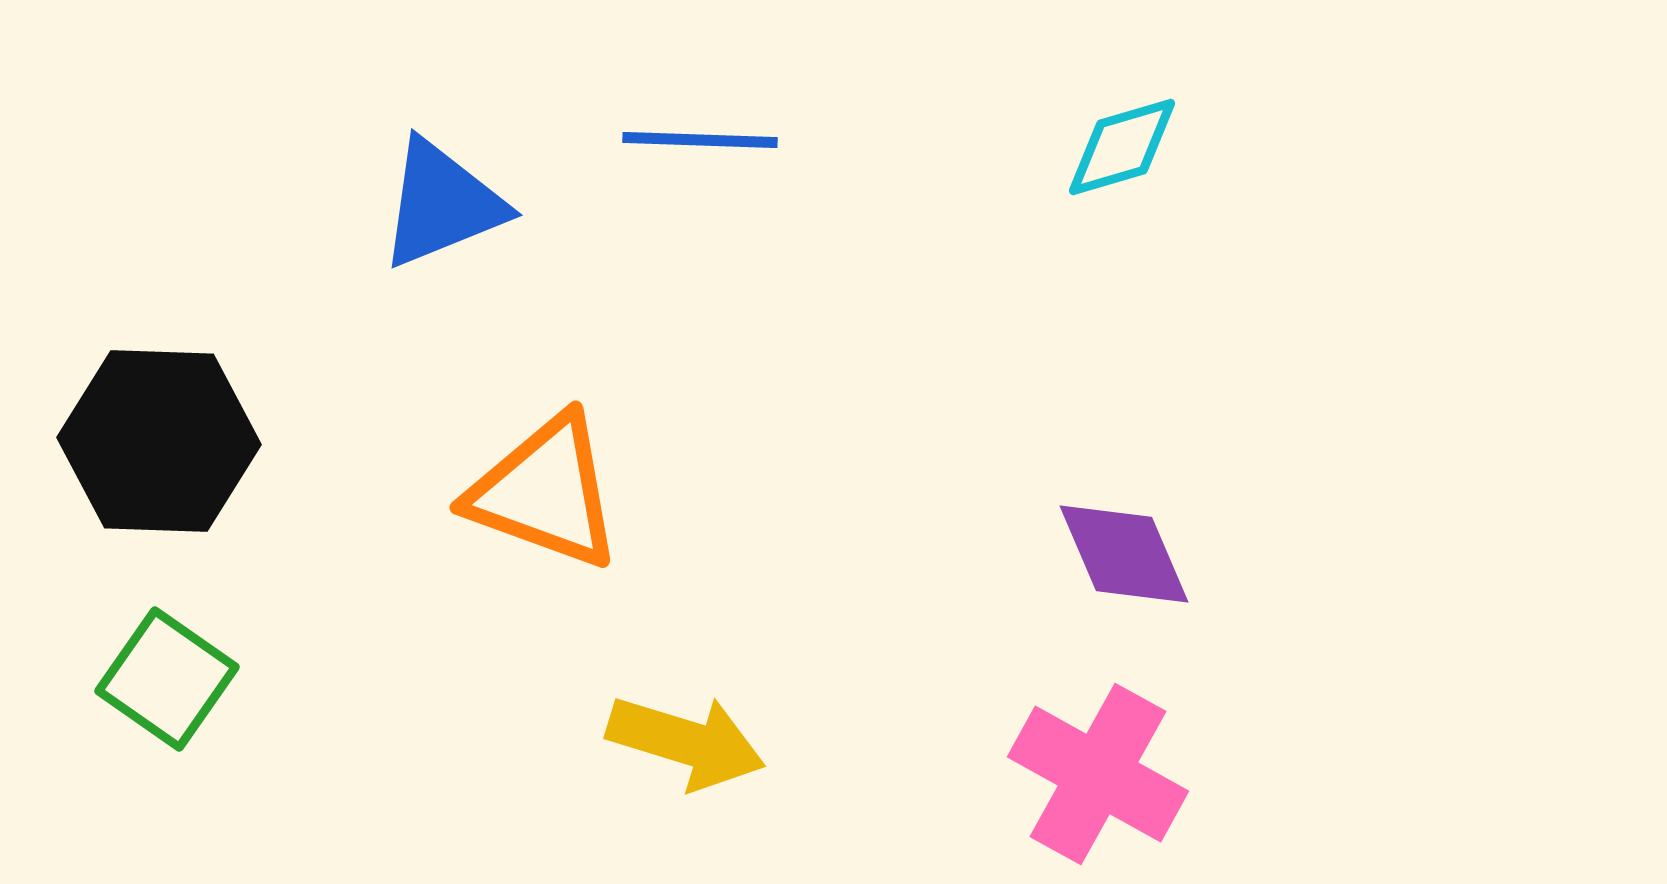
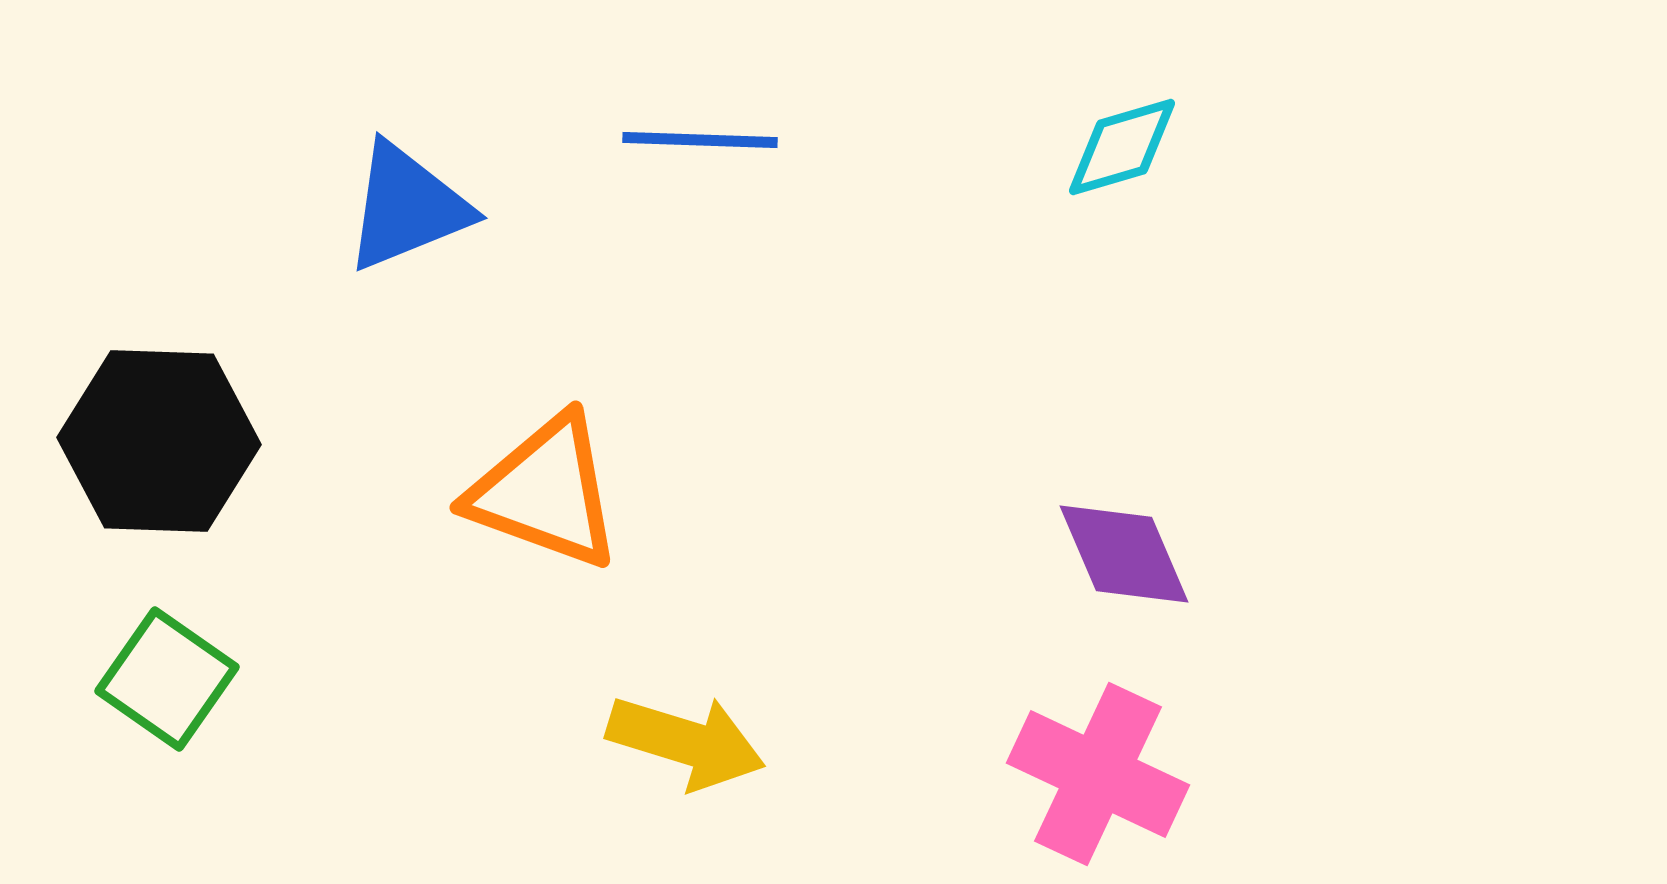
blue triangle: moved 35 px left, 3 px down
pink cross: rotated 4 degrees counterclockwise
